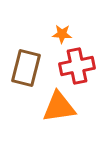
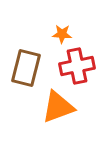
orange triangle: moved 1 px left; rotated 12 degrees counterclockwise
